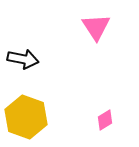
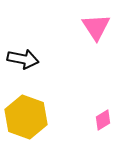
pink diamond: moved 2 px left
